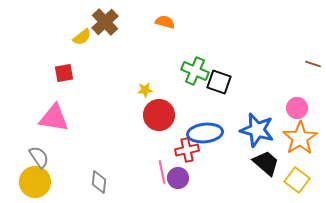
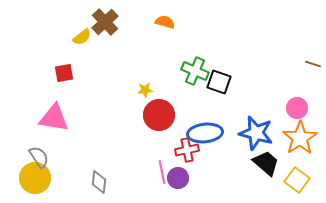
blue star: moved 1 px left, 3 px down
yellow circle: moved 4 px up
